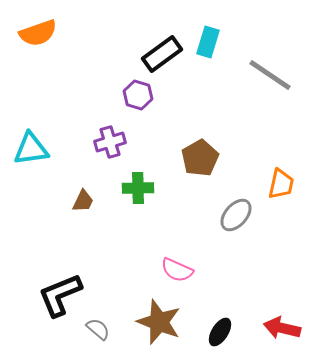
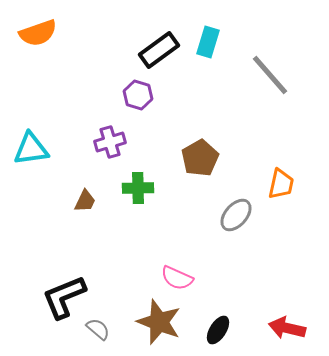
black rectangle: moved 3 px left, 4 px up
gray line: rotated 15 degrees clockwise
brown trapezoid: moved 2 px right
pink semicircle: moved 8 px down
black L-shape: moved 4 px right, 2 px down
red arrow: moved 5 px right
black ellipse: moved 2 px left, 2 px up
